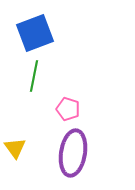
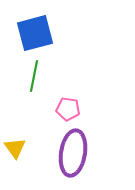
blue square: rotated 6 degrees clockwise
pink pentagon: rotated 10 degrees counterclockwise
